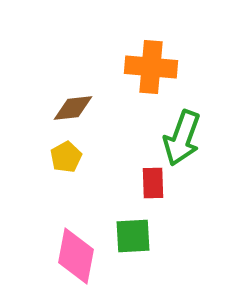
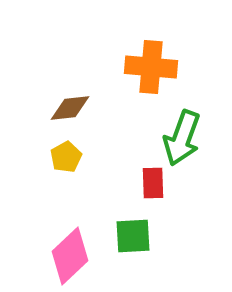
brown diamond: moved 3 px left
pink diamond: moved 6 px left; rotated 36 degrees clockwise
